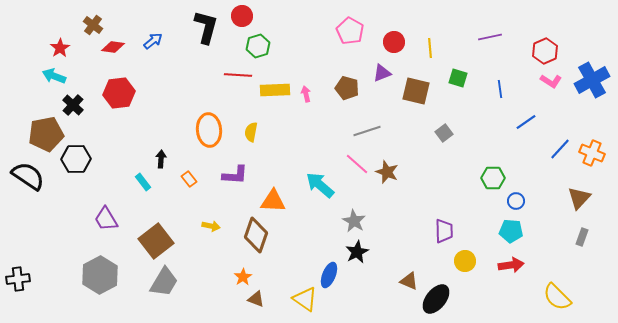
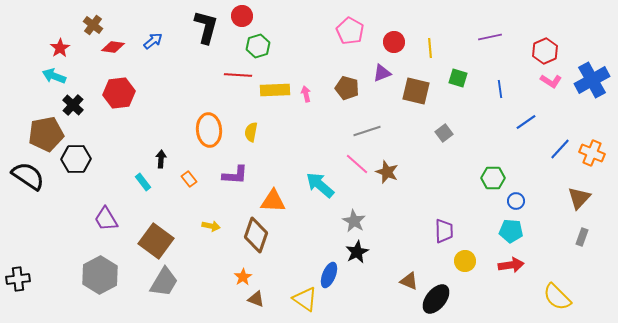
brown square at (156, 241): rotated 16 degrees counterclockwise
